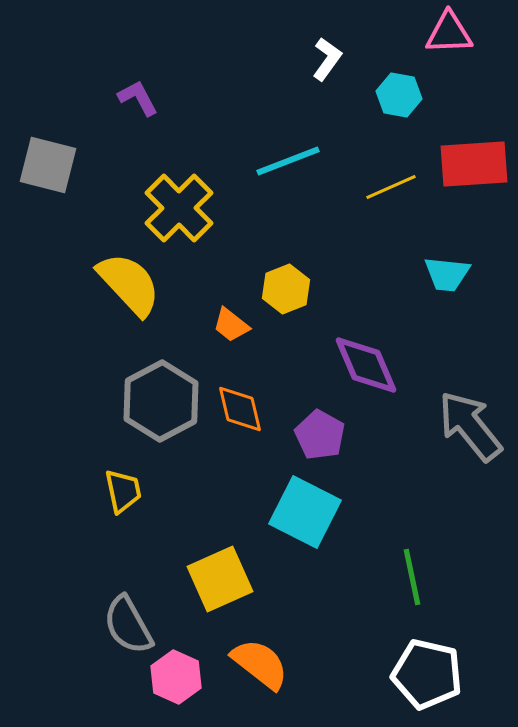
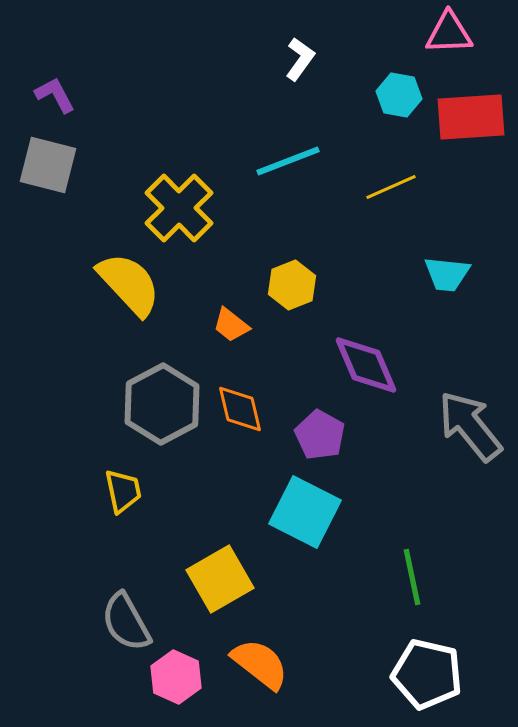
white L-shape: moved 27 px left
purple L-shape: moved 83 px left, 3 px up
red rectangle: moved 3 px left, 47 px up
yellow hexagon: moved 6 px right, 4 px up
gray hexagon: moved 1 px right, 3 px down
yellow square: rotated 6 degrees counterclockwise
gray semicircle: moved 2 px left, 3 px up
